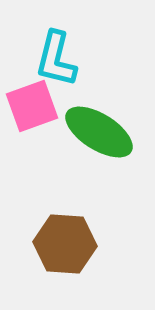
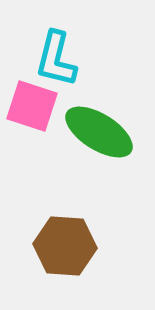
pink square: rotated 38 degrees clockwise
brown hexagon: moved 2 px down
